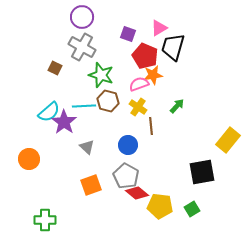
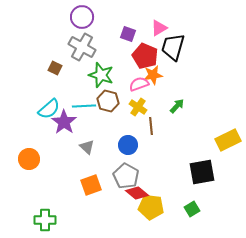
cyan semicircle: moved 3 px up
yellow rectangle: rotated 25 degrees clockwise
yellow pentagon: moved 9 px left, 1 px down
